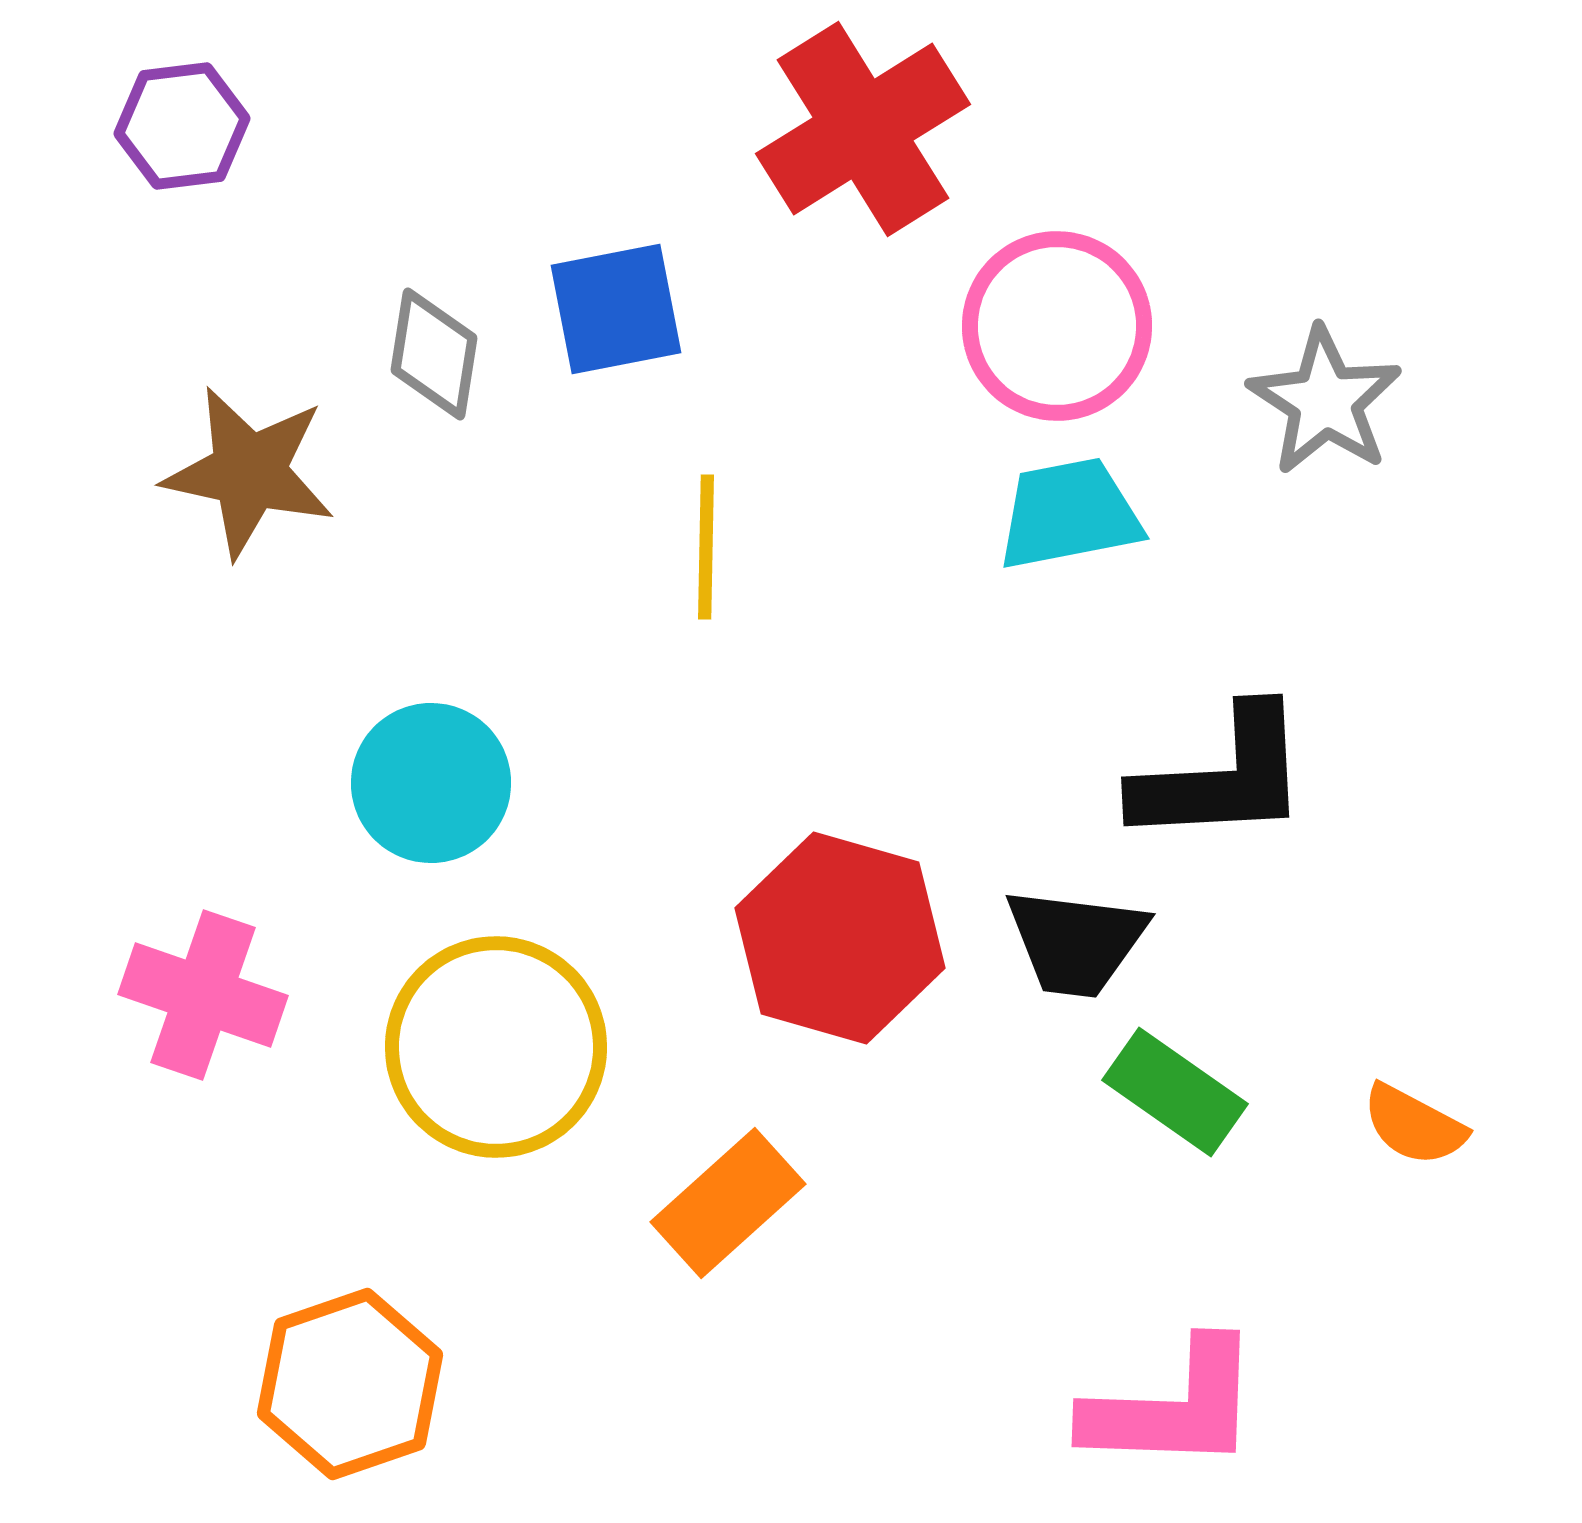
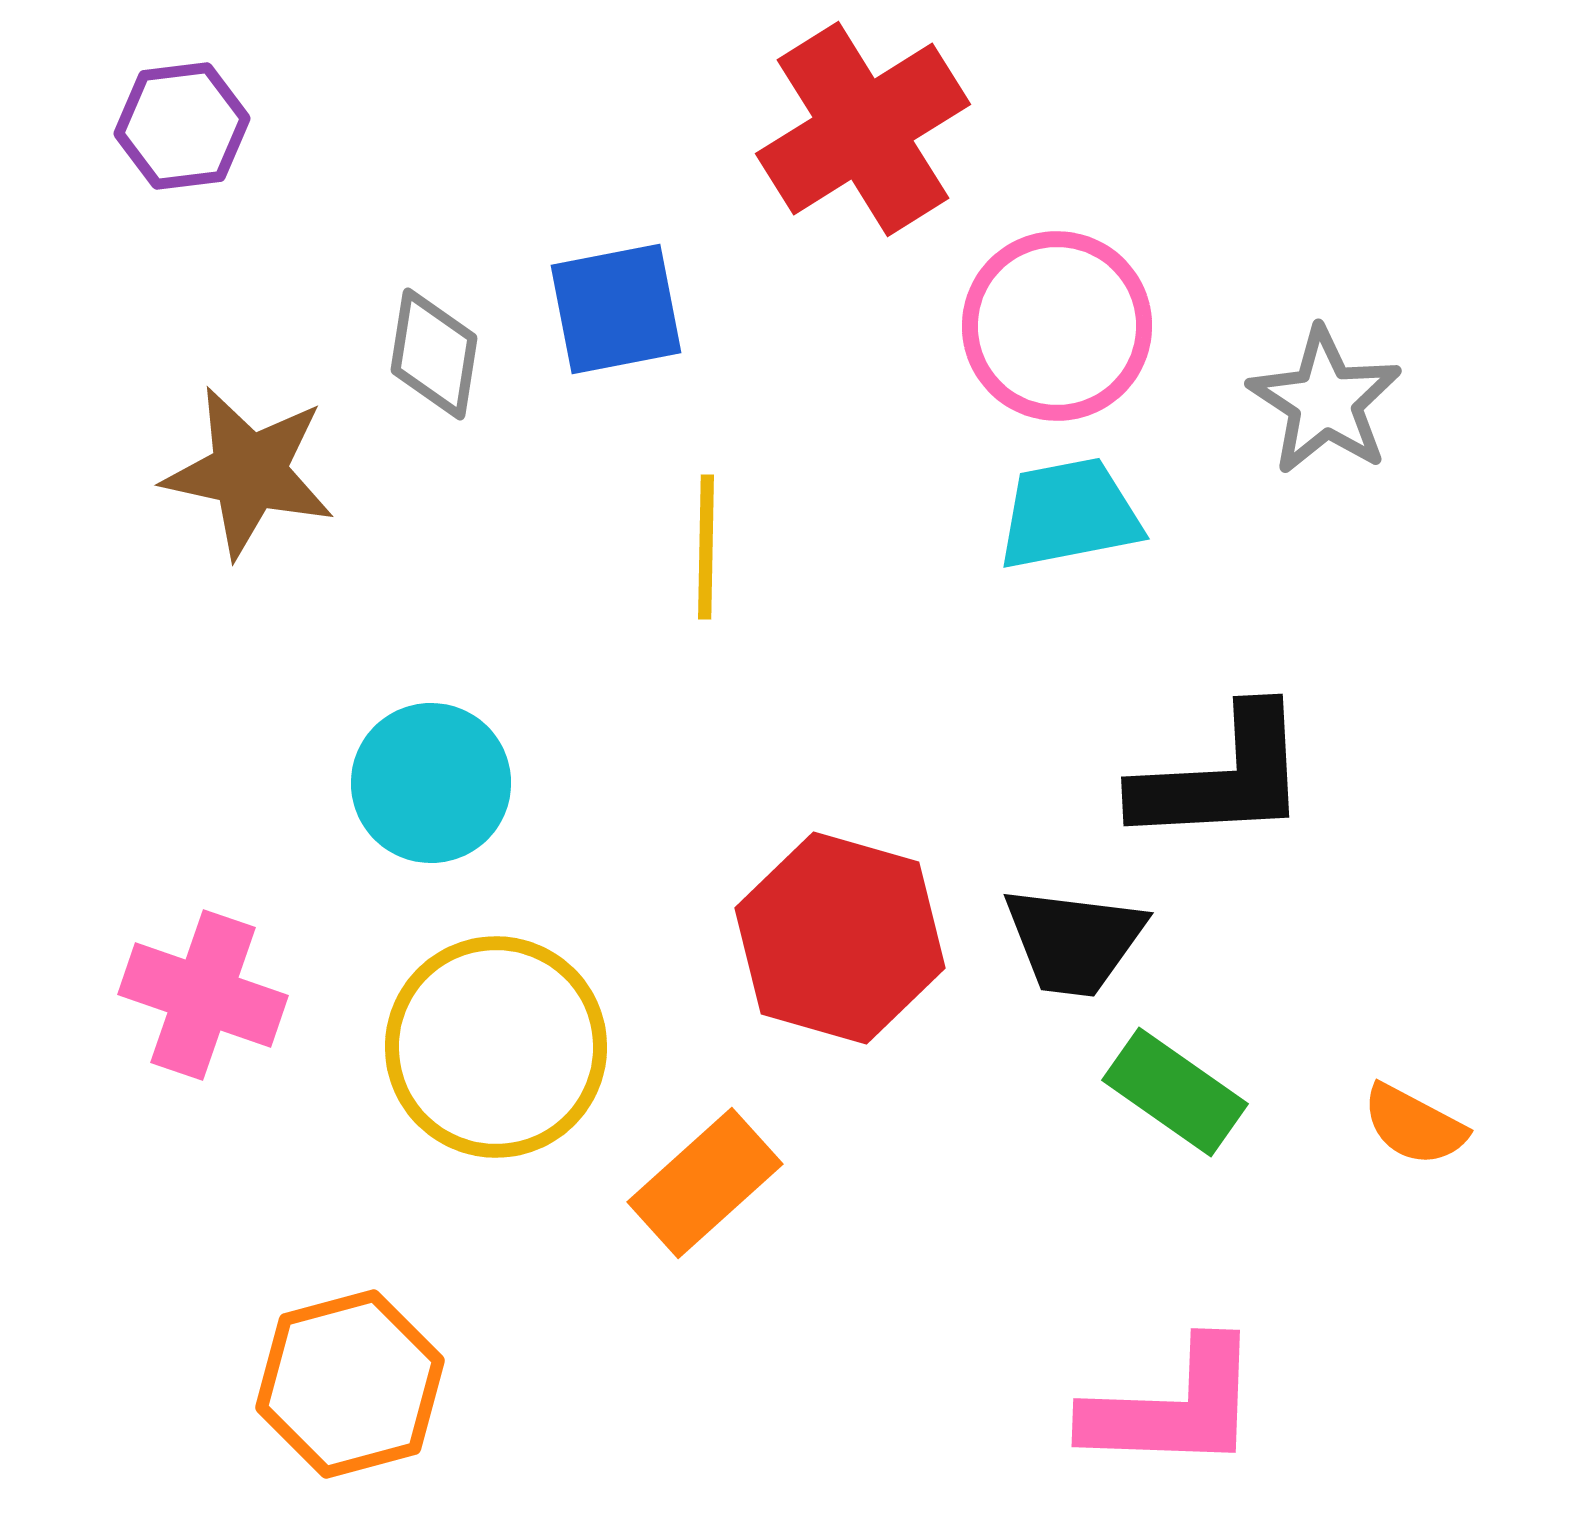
black trapezoid: moved 2 px left, 1 px up
orange rectangle: moved 23 px left, 20 px up
orange hexagon: rotated 4 degrees clockwise
